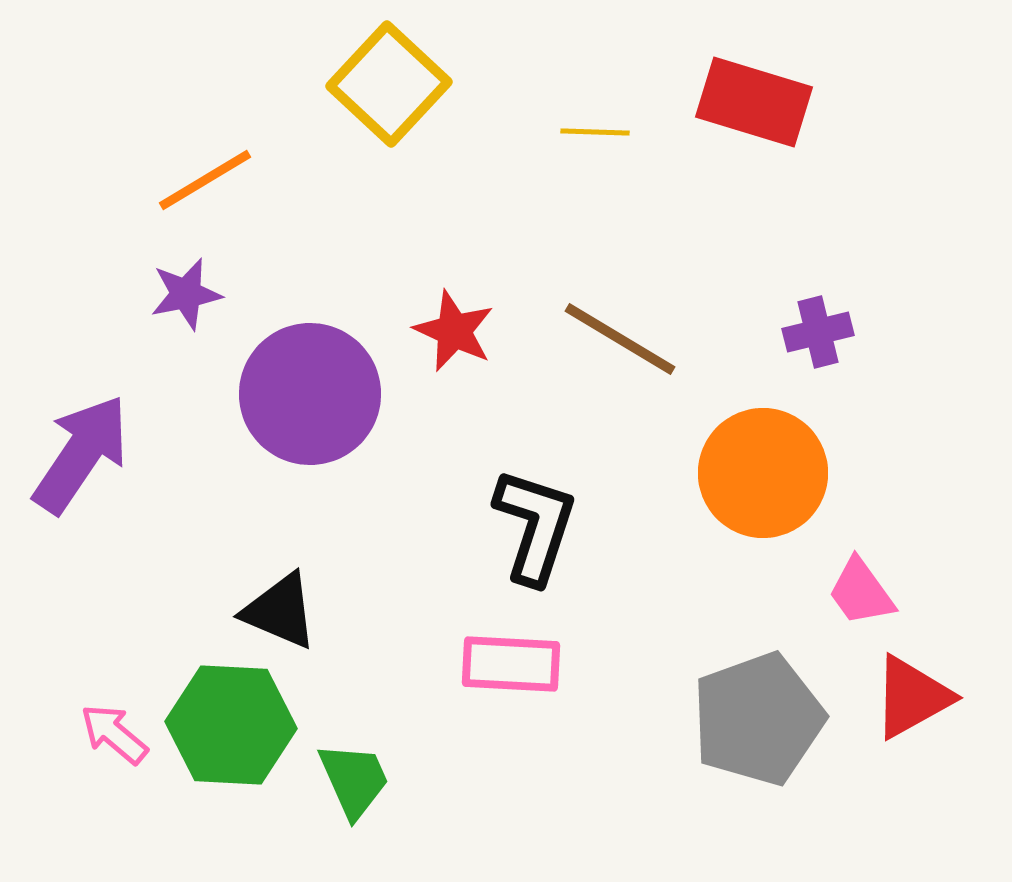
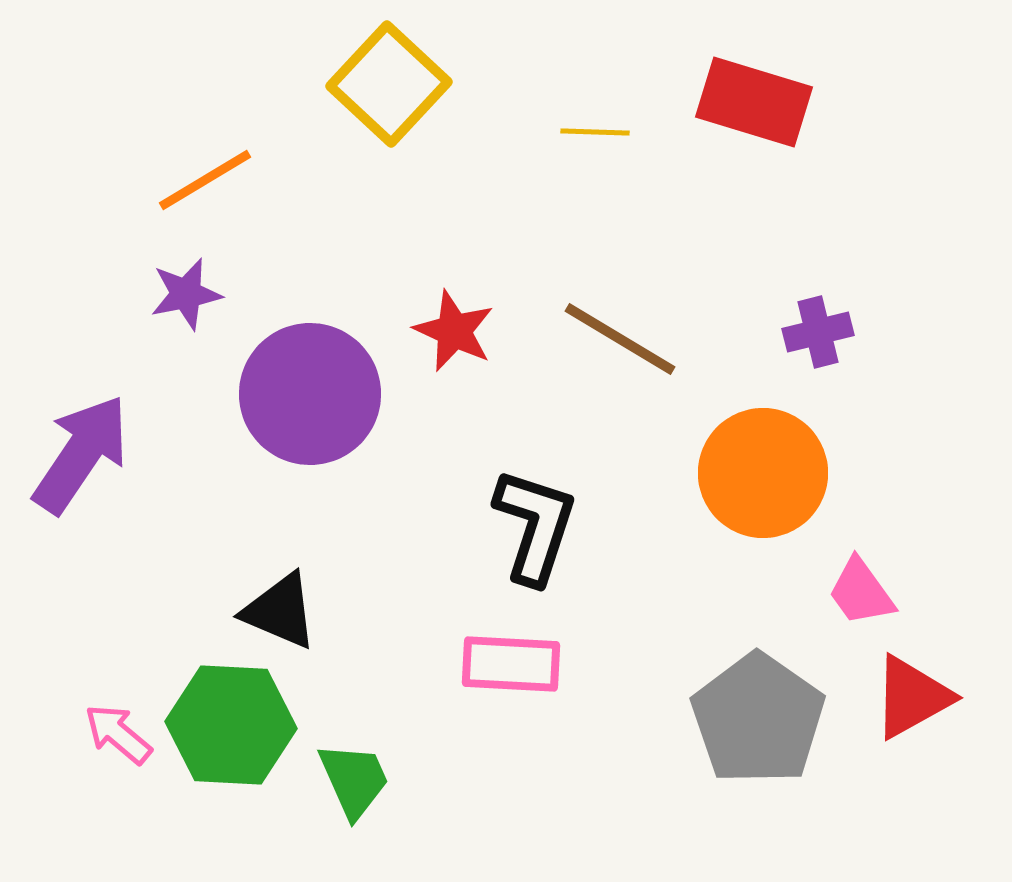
gray pentagon: rotated 17 degrees counterclockwise
pink arrow: moved 4 px right
